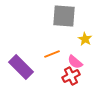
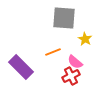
gray square: moved 2 px down
orange line: moved 1 px right, 2 px up
